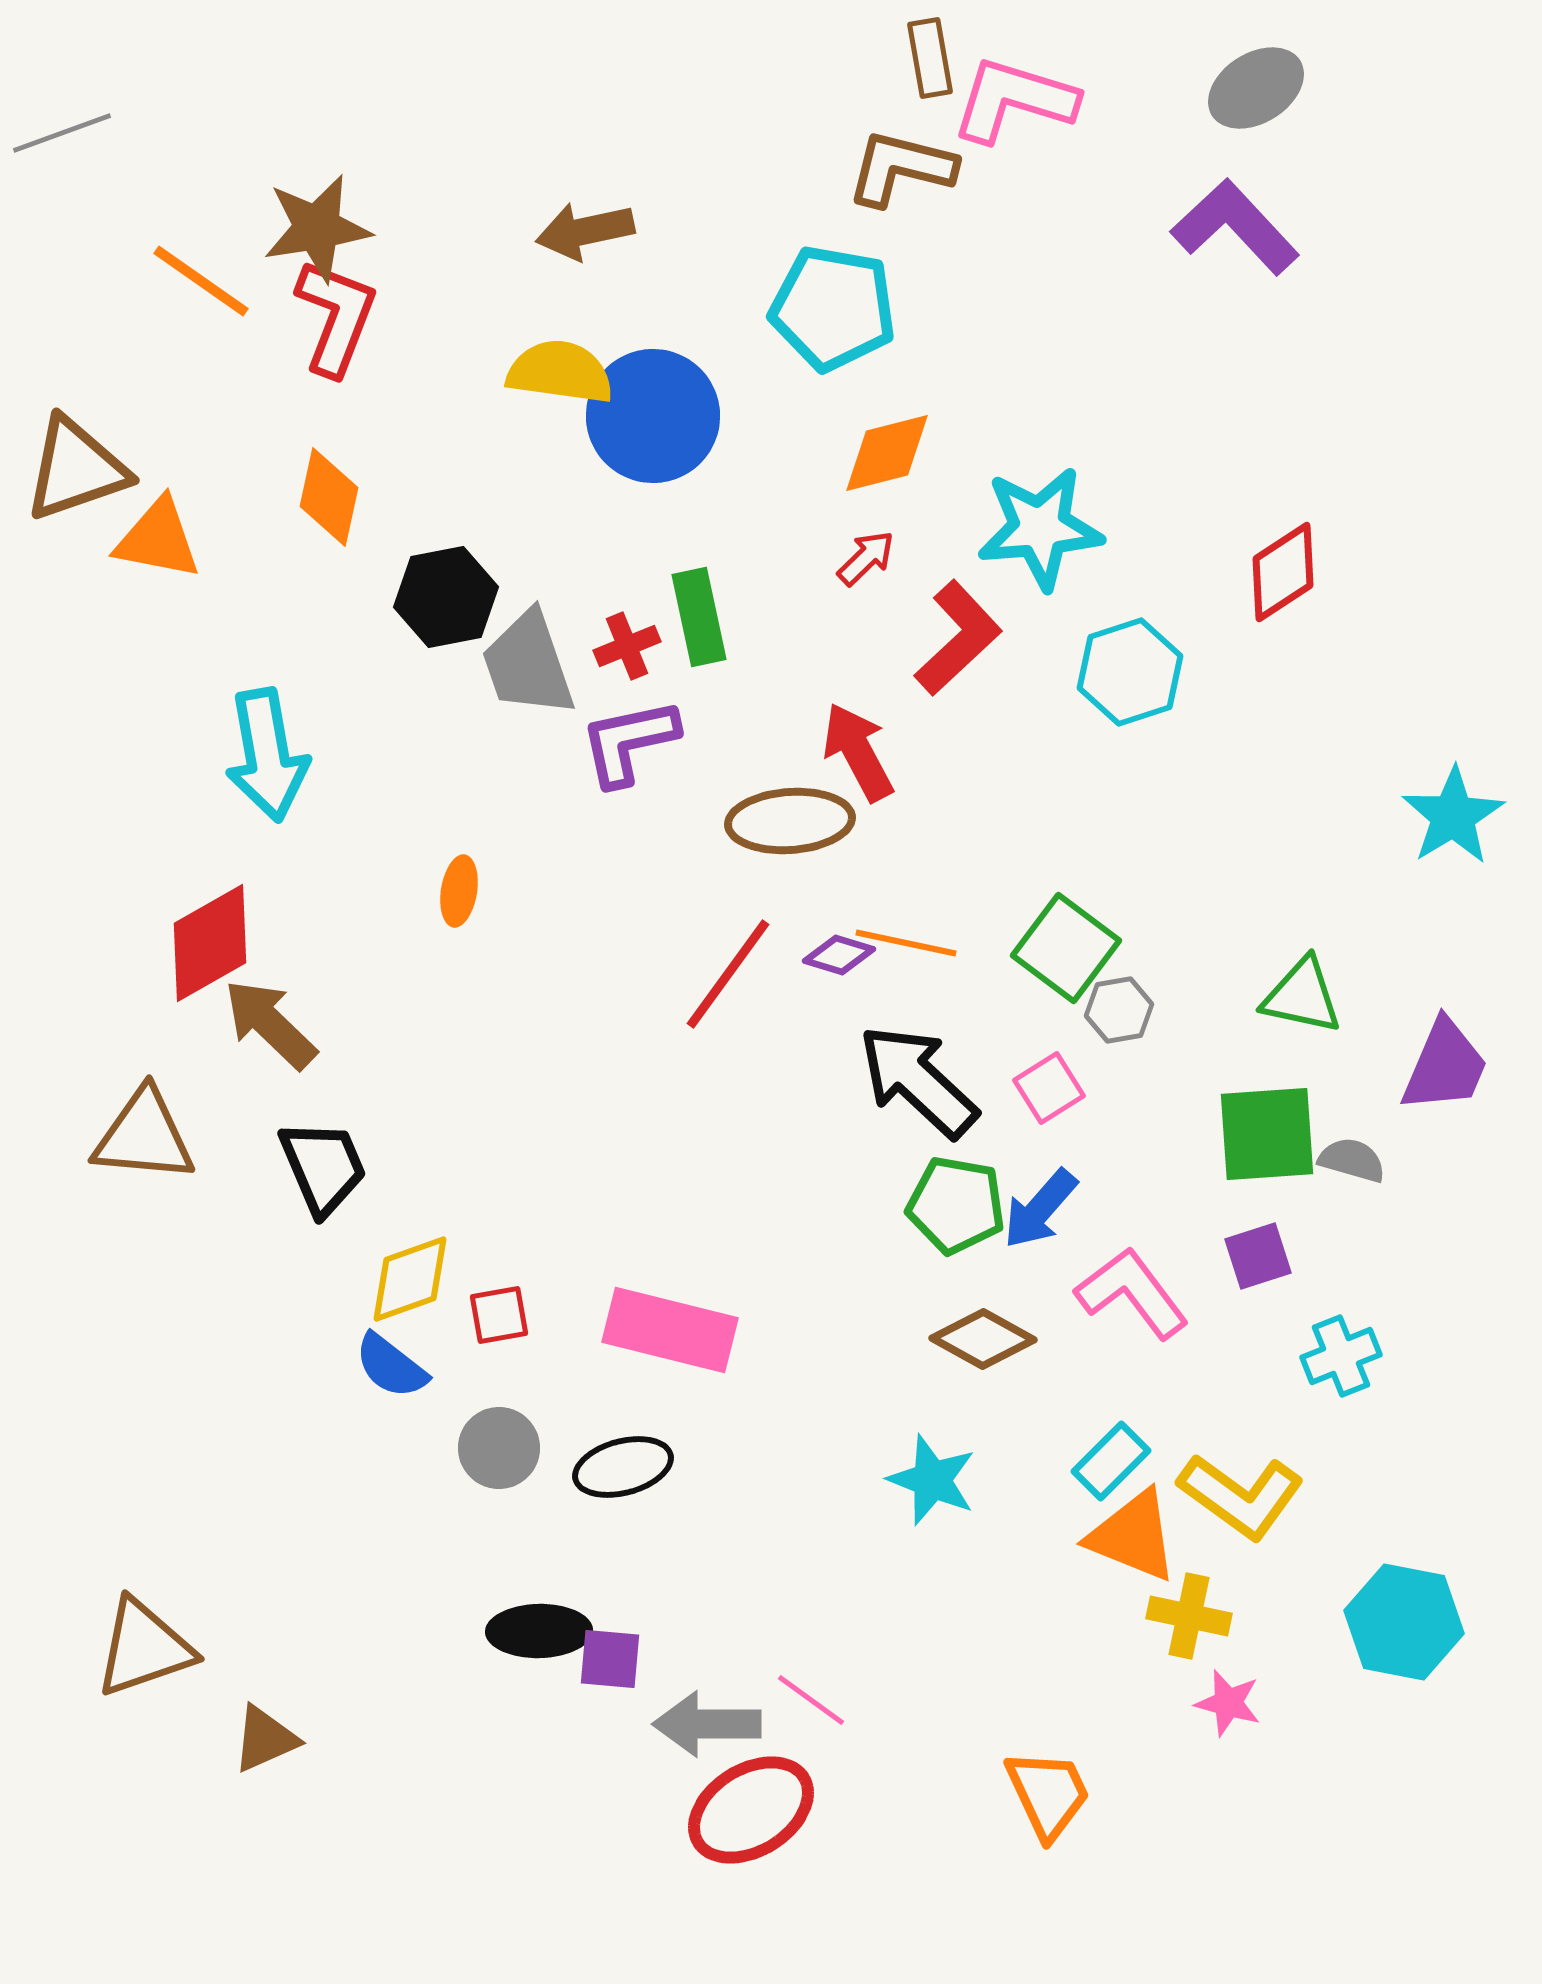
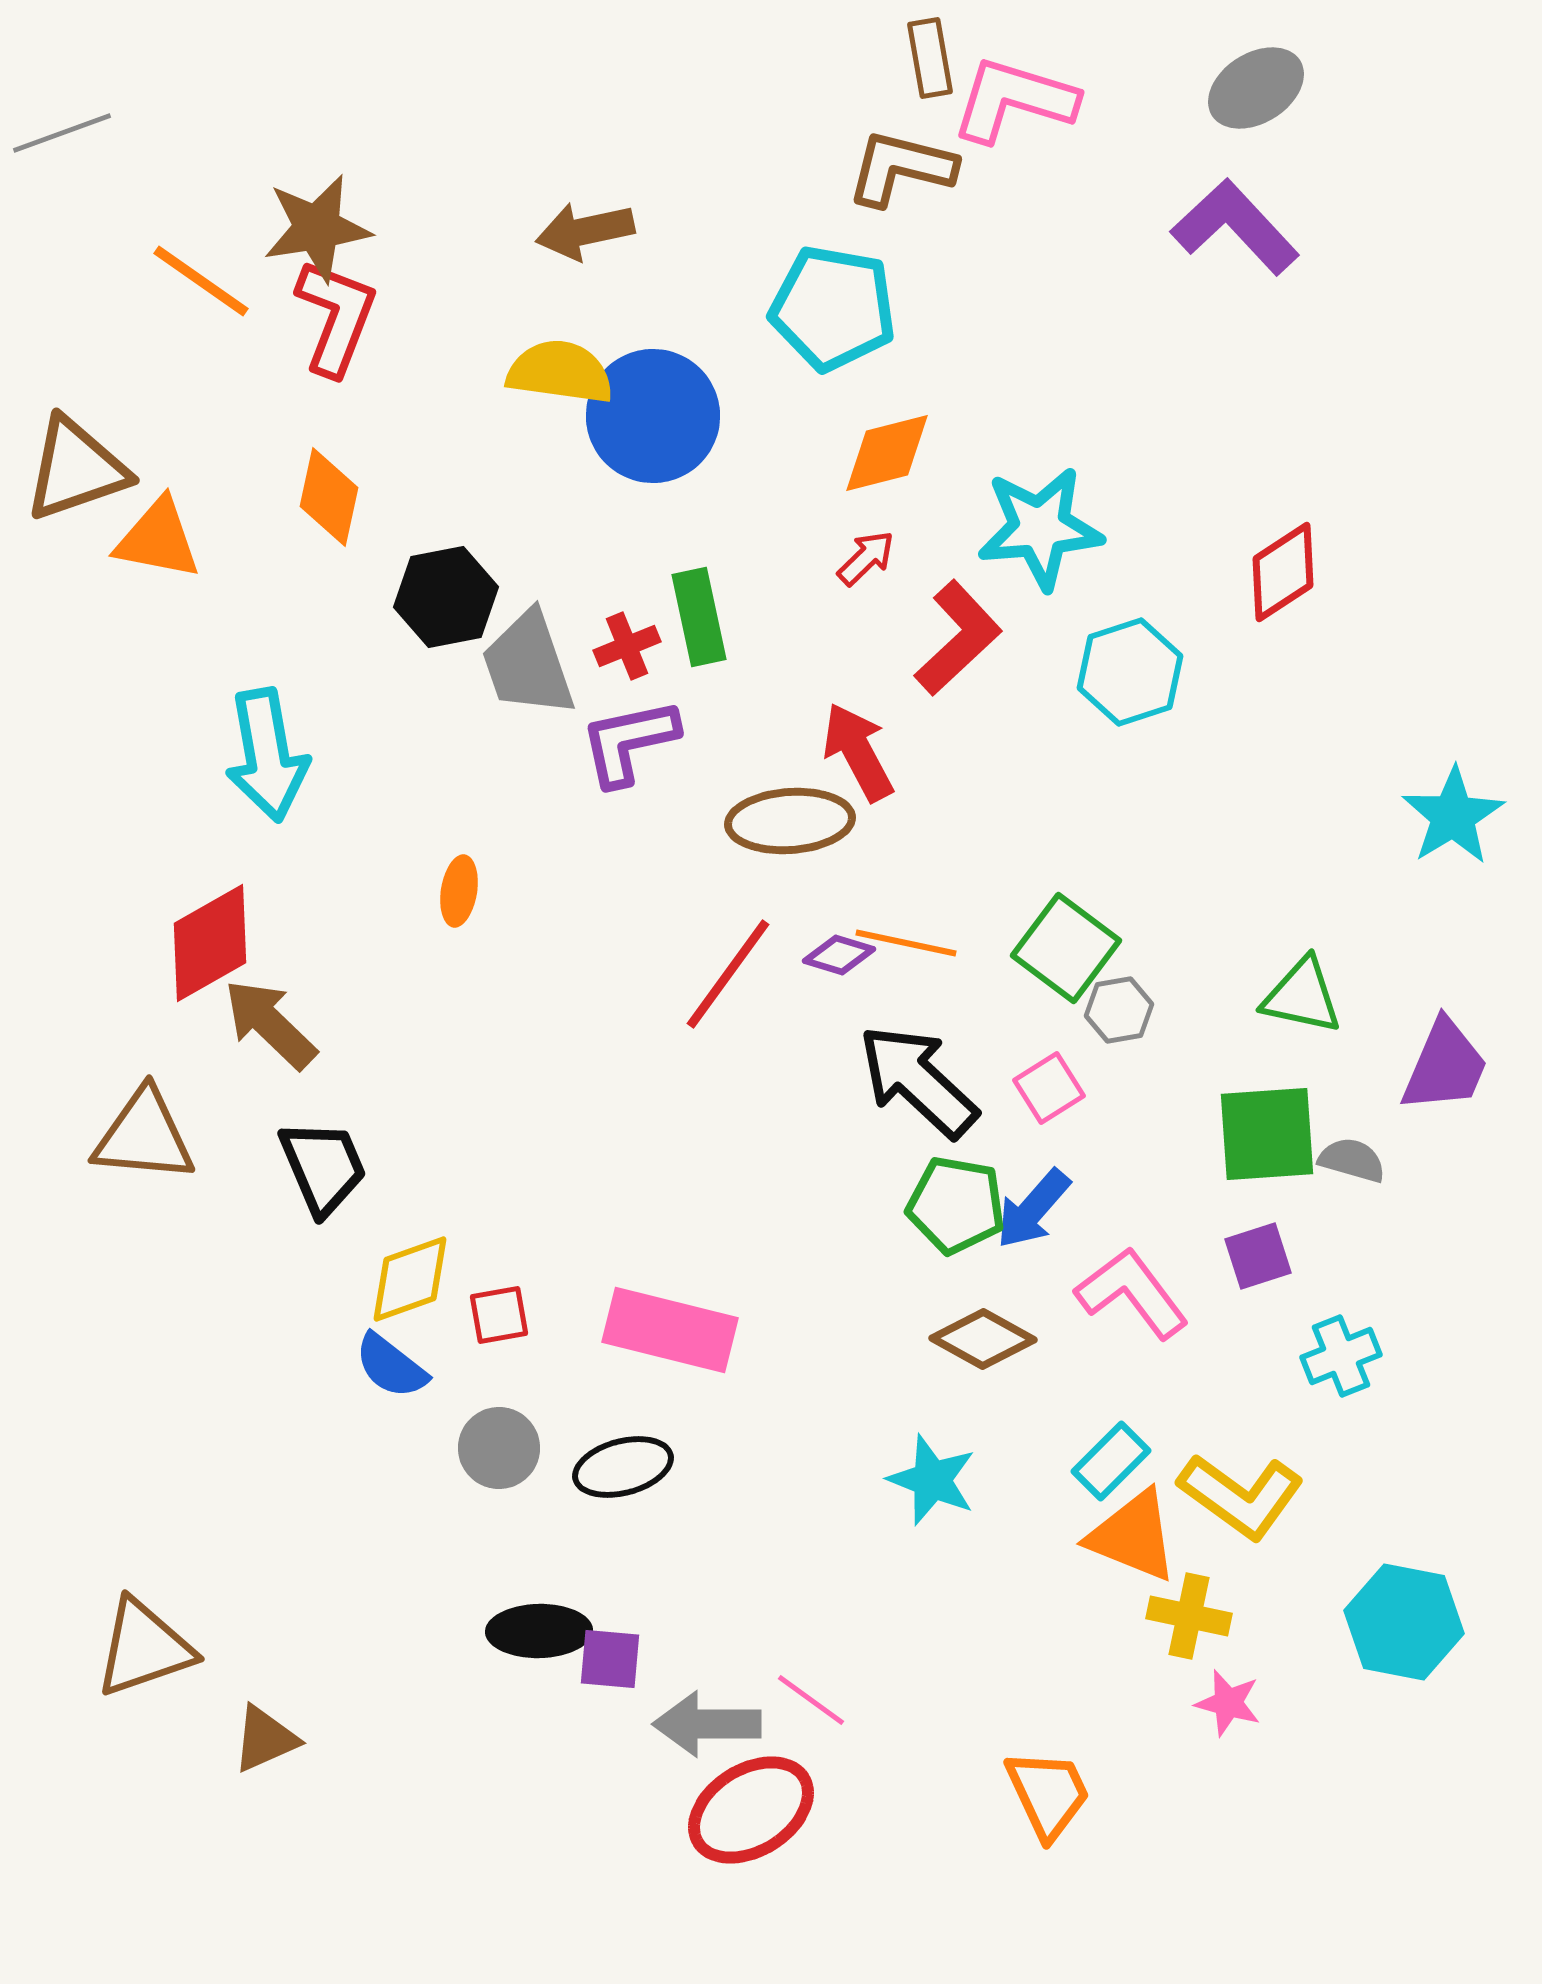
blue arrow at (1040, 1209): moved 7 px left
